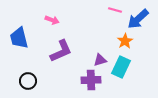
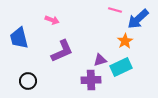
purple L-shape: moved 1 px right
cyan rectangle: rotated 40 degrees clockwise
